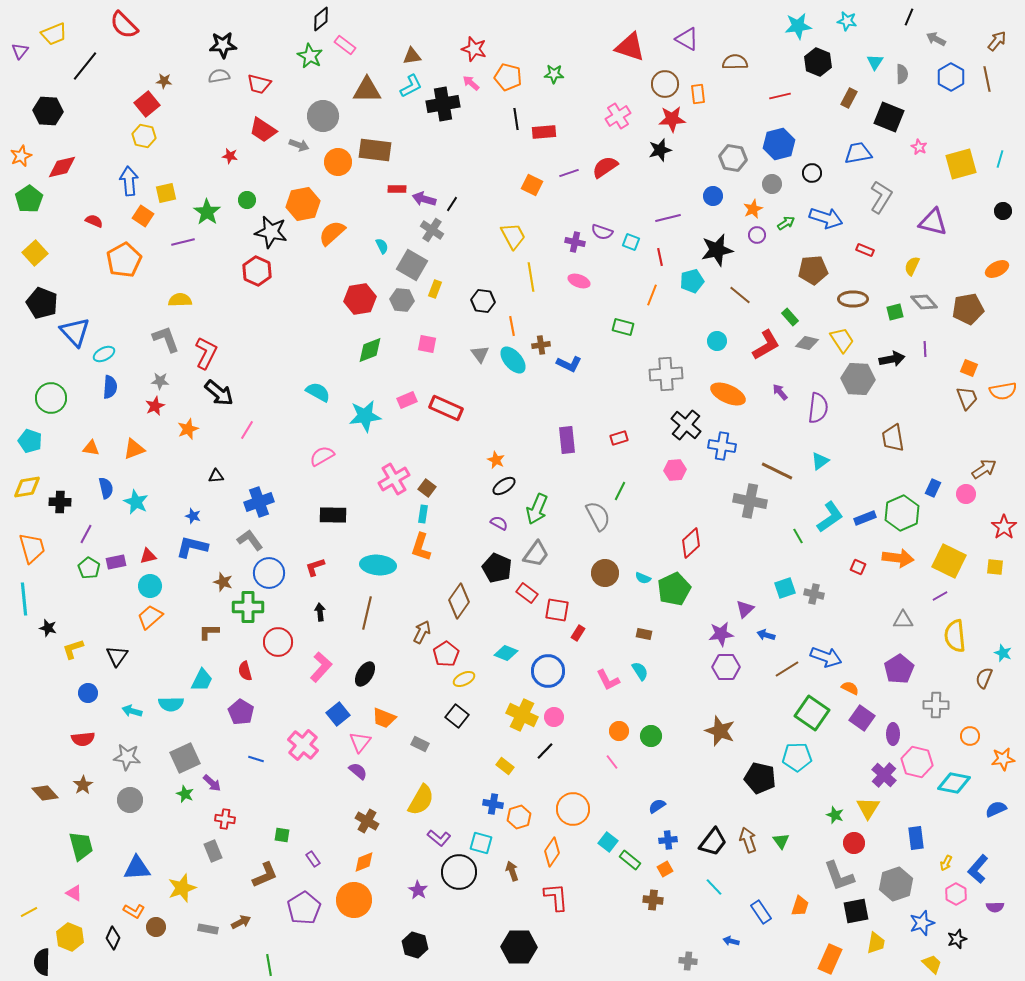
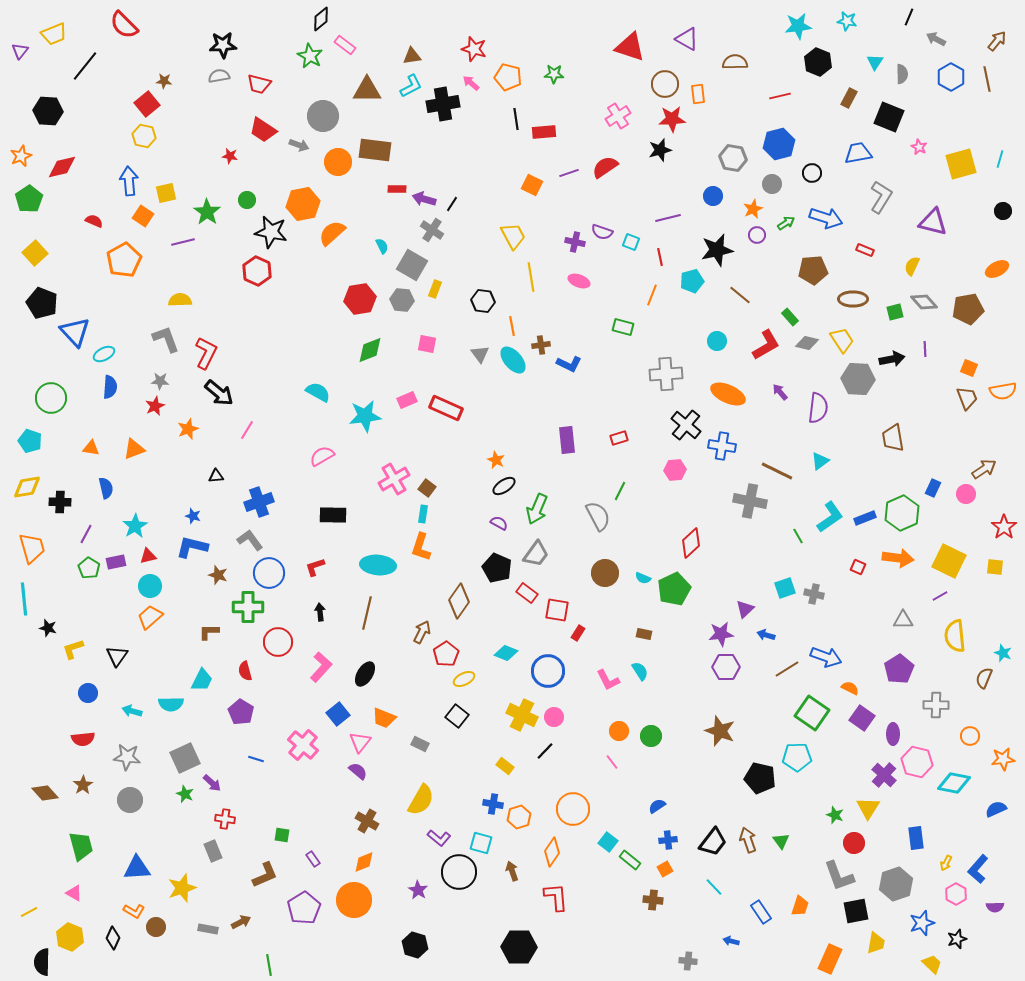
cyan star at (136, 502): moved 1 px left, 24 px down; rotated 15 degrees clockwise
brown star at (223, 582): moved 5 px left, 7 px up
